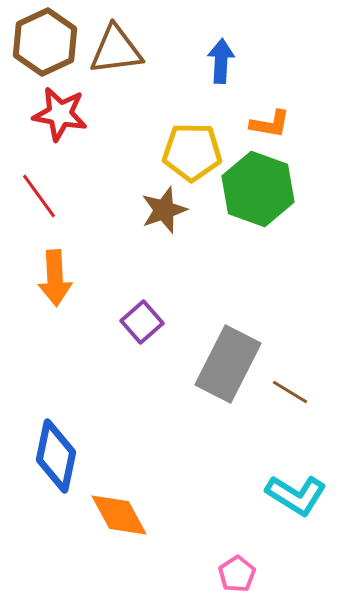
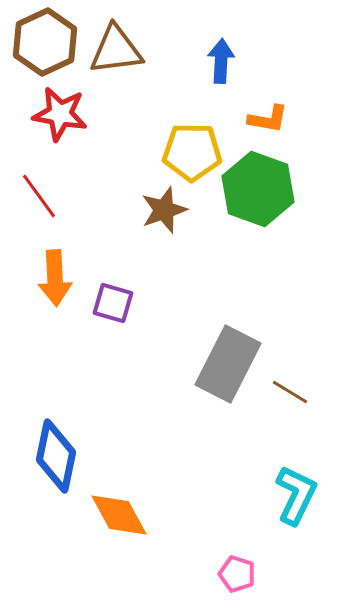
orange L-shape: moved 2 px left, 5 px up
purple square: moved 29 px left, 19 px up; rotated 33 degrees counterclockwise
cyan L-shape: rotated 96 degrees counterclockwise
pink pentagon: rotated 21 degrees counterclockwise
